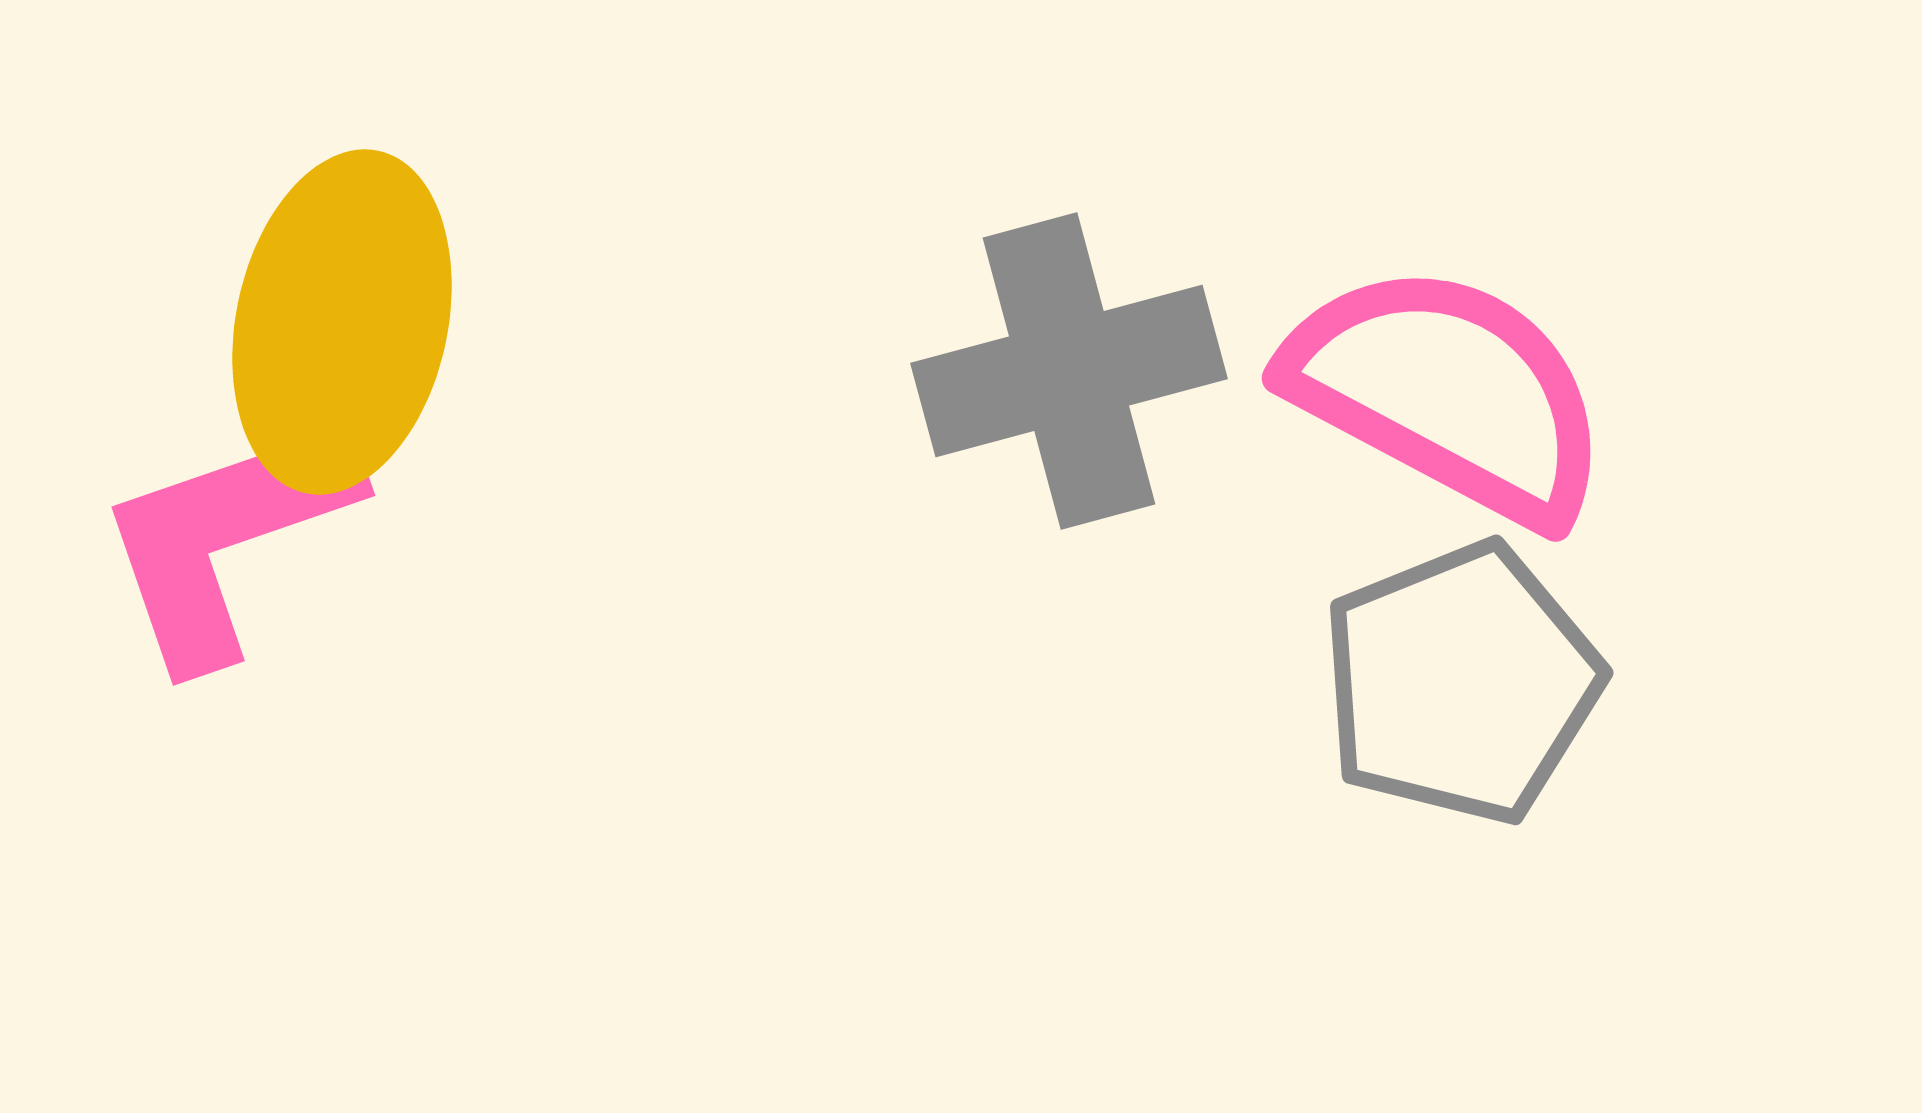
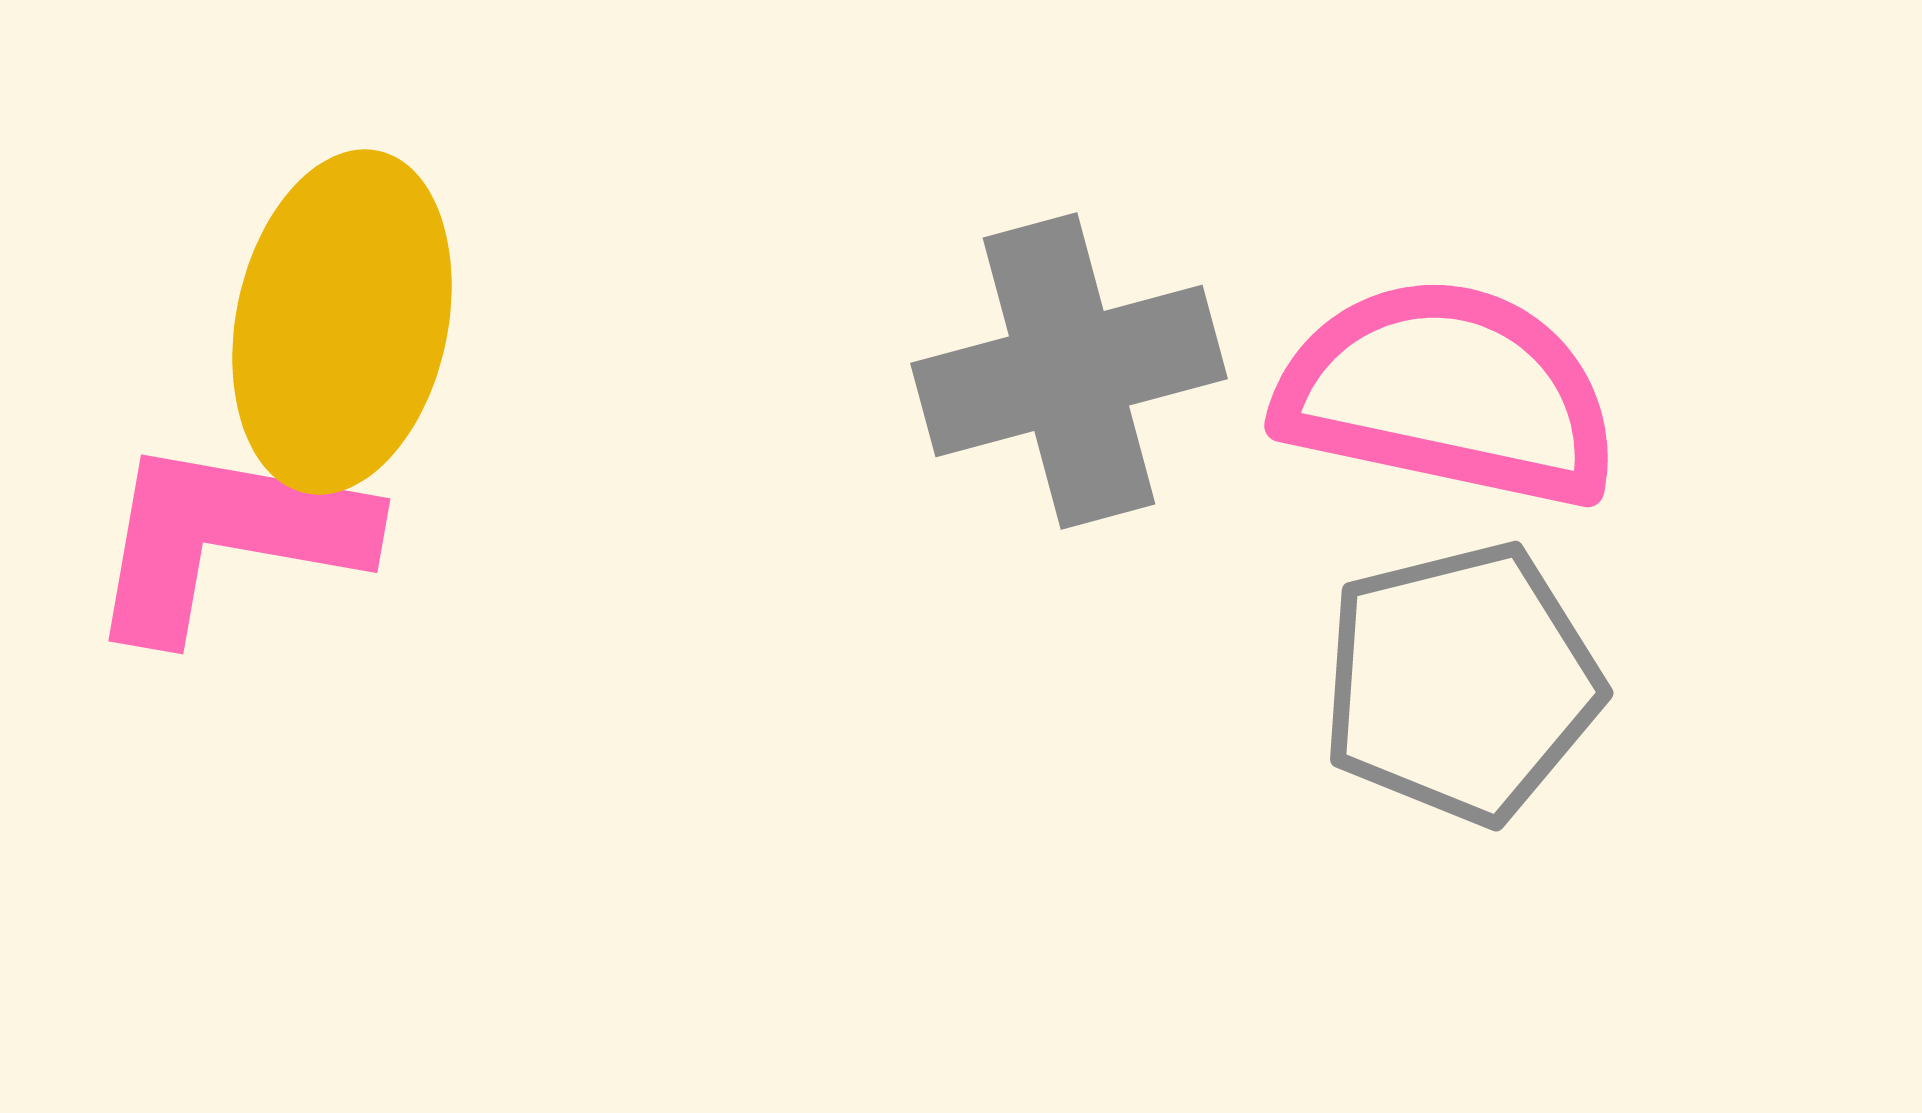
pink semicircle: rotated 16 degrees counterclockwise
pink L-shape: rotated 29 degrees clockwise
gray pentagon: rotated 8 degrees clockwise
